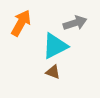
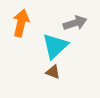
orange arrow: rotated 16 degrees counterclockwise
cyan triangle: rotated 16 degrees counterclockwise
